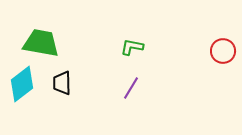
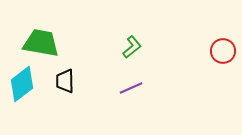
green L-shape: rotated 130 degrees clockwise
black trapezoid: moved 3 px right, 2 px up
purple line: rotated 35 degrees clockwise
